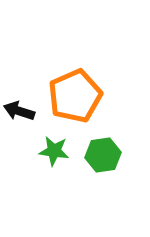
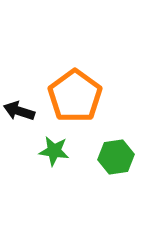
orange pentagon: rotated 12 degrees counterclockwise
green hexagon: moved 13 px right, 2 px down
